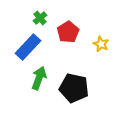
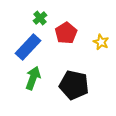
red pentagon: moved 2 px left, 1 px down
yellow star: moved 2 px up
green arrow: moved 6 px left
black pentagon: moved 3 px up
